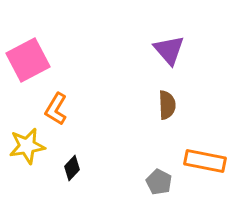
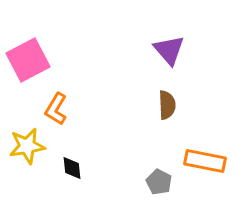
black diamond: rotated 50 degrees counterclockwise
